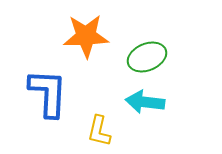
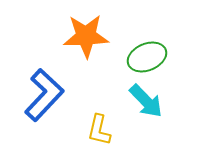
blue L-shape: moved 4 px left, 2 px down; rotated 40 degrees clockwise
cyan arrow: moved 1 px right, 1 px up; rotated 141 degrees counterclockwise
yellow L-shape: moved 1 px up
